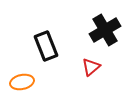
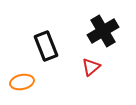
black cross: moved 2 px left, 1 px down
